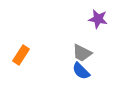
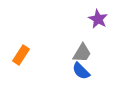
purple star: rotated 18 degrees clockwise
gray trapezoid: rotated 85 degrees counterclockwise
